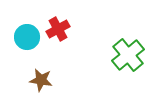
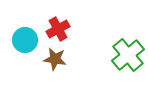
cyan circle: moved 2 px left, 3 px down
brown star: moved 14 px right, 21 px up
